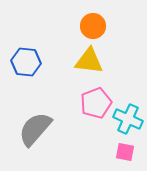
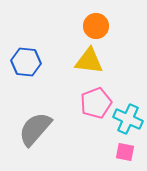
orange circle: moved 3 px right
